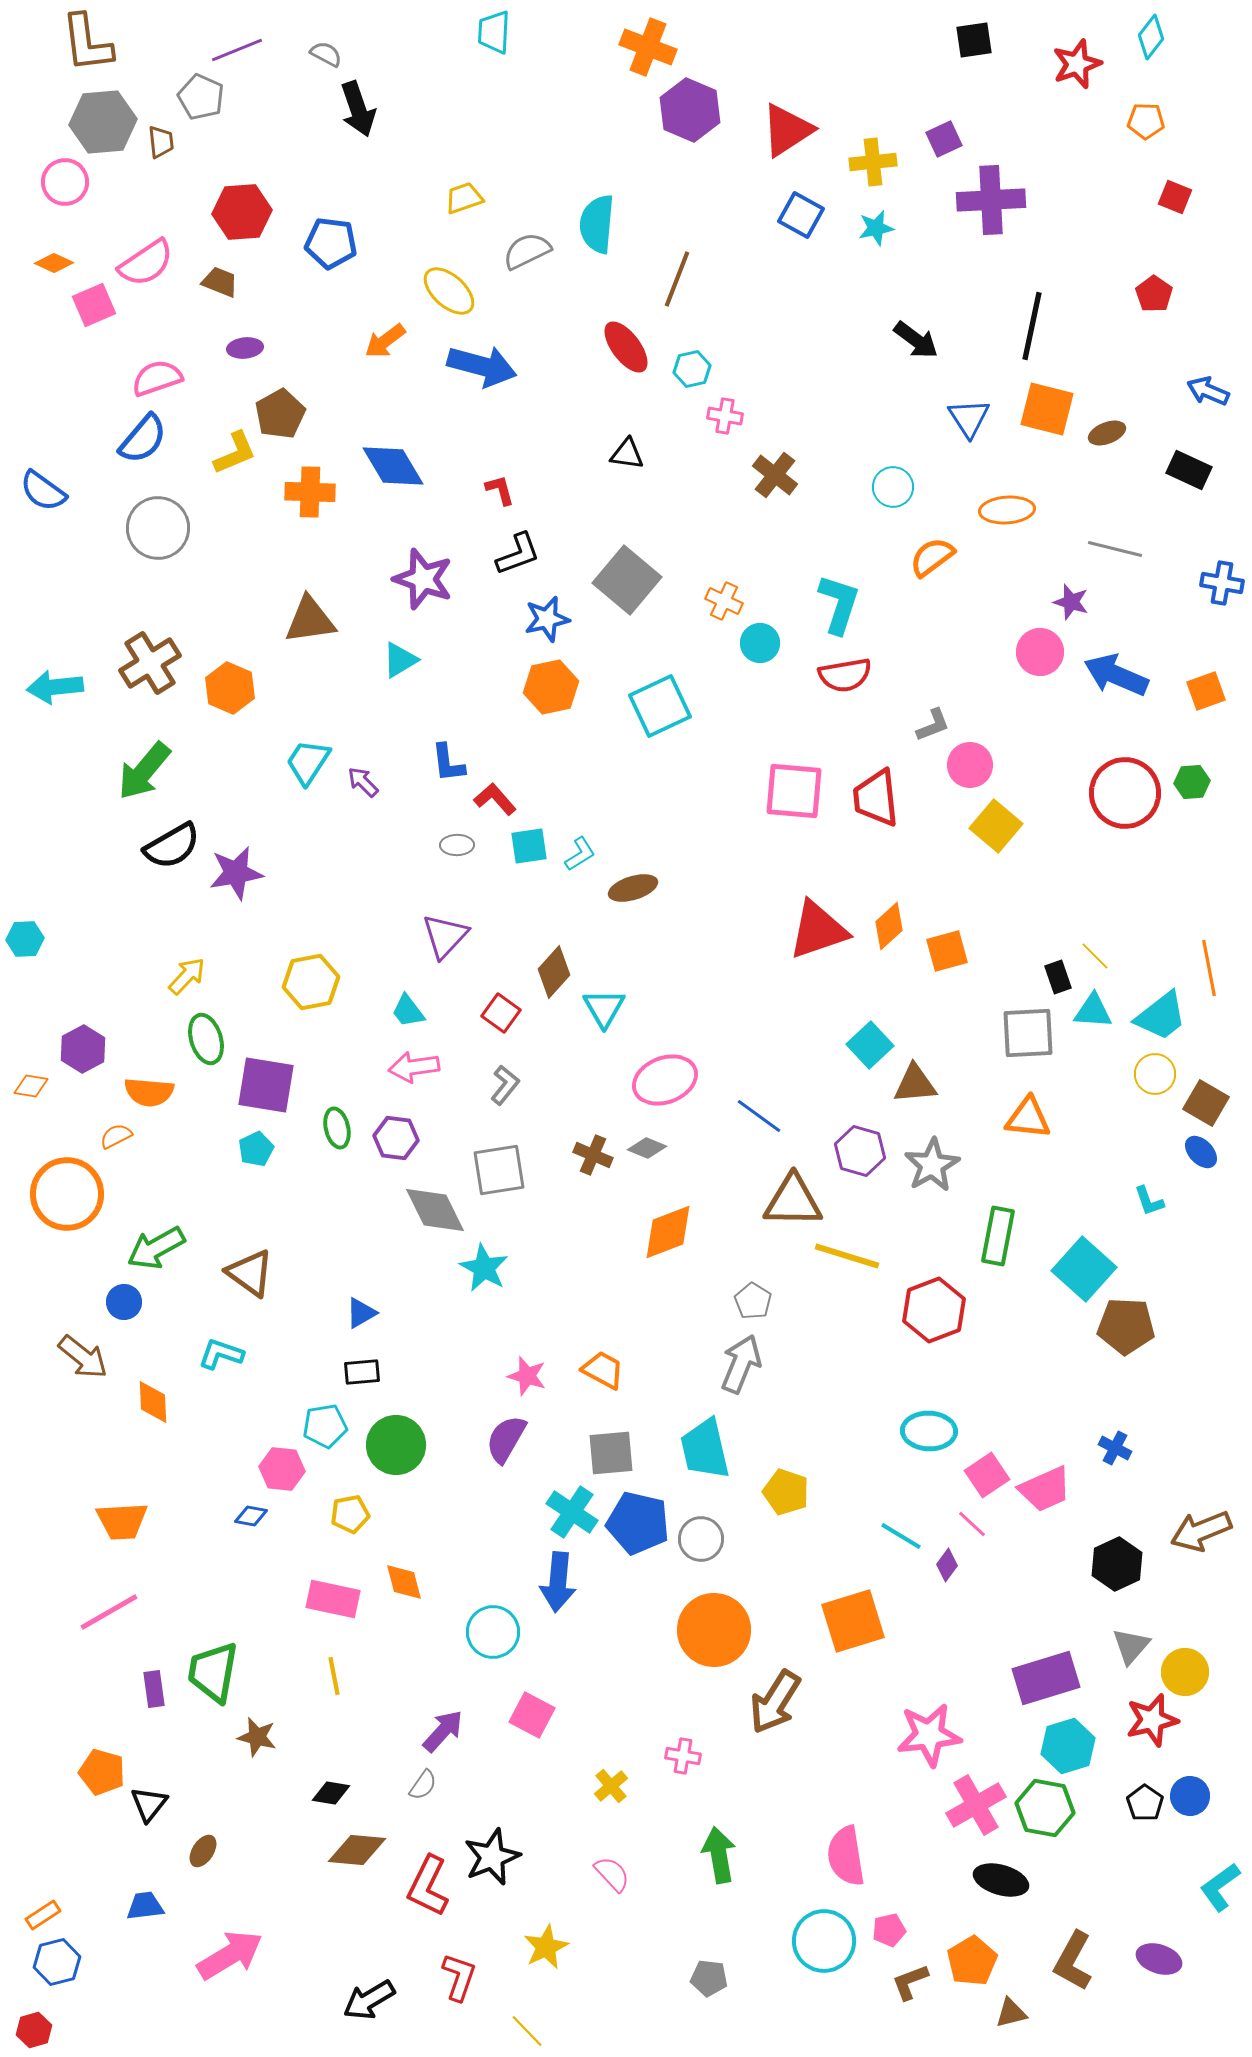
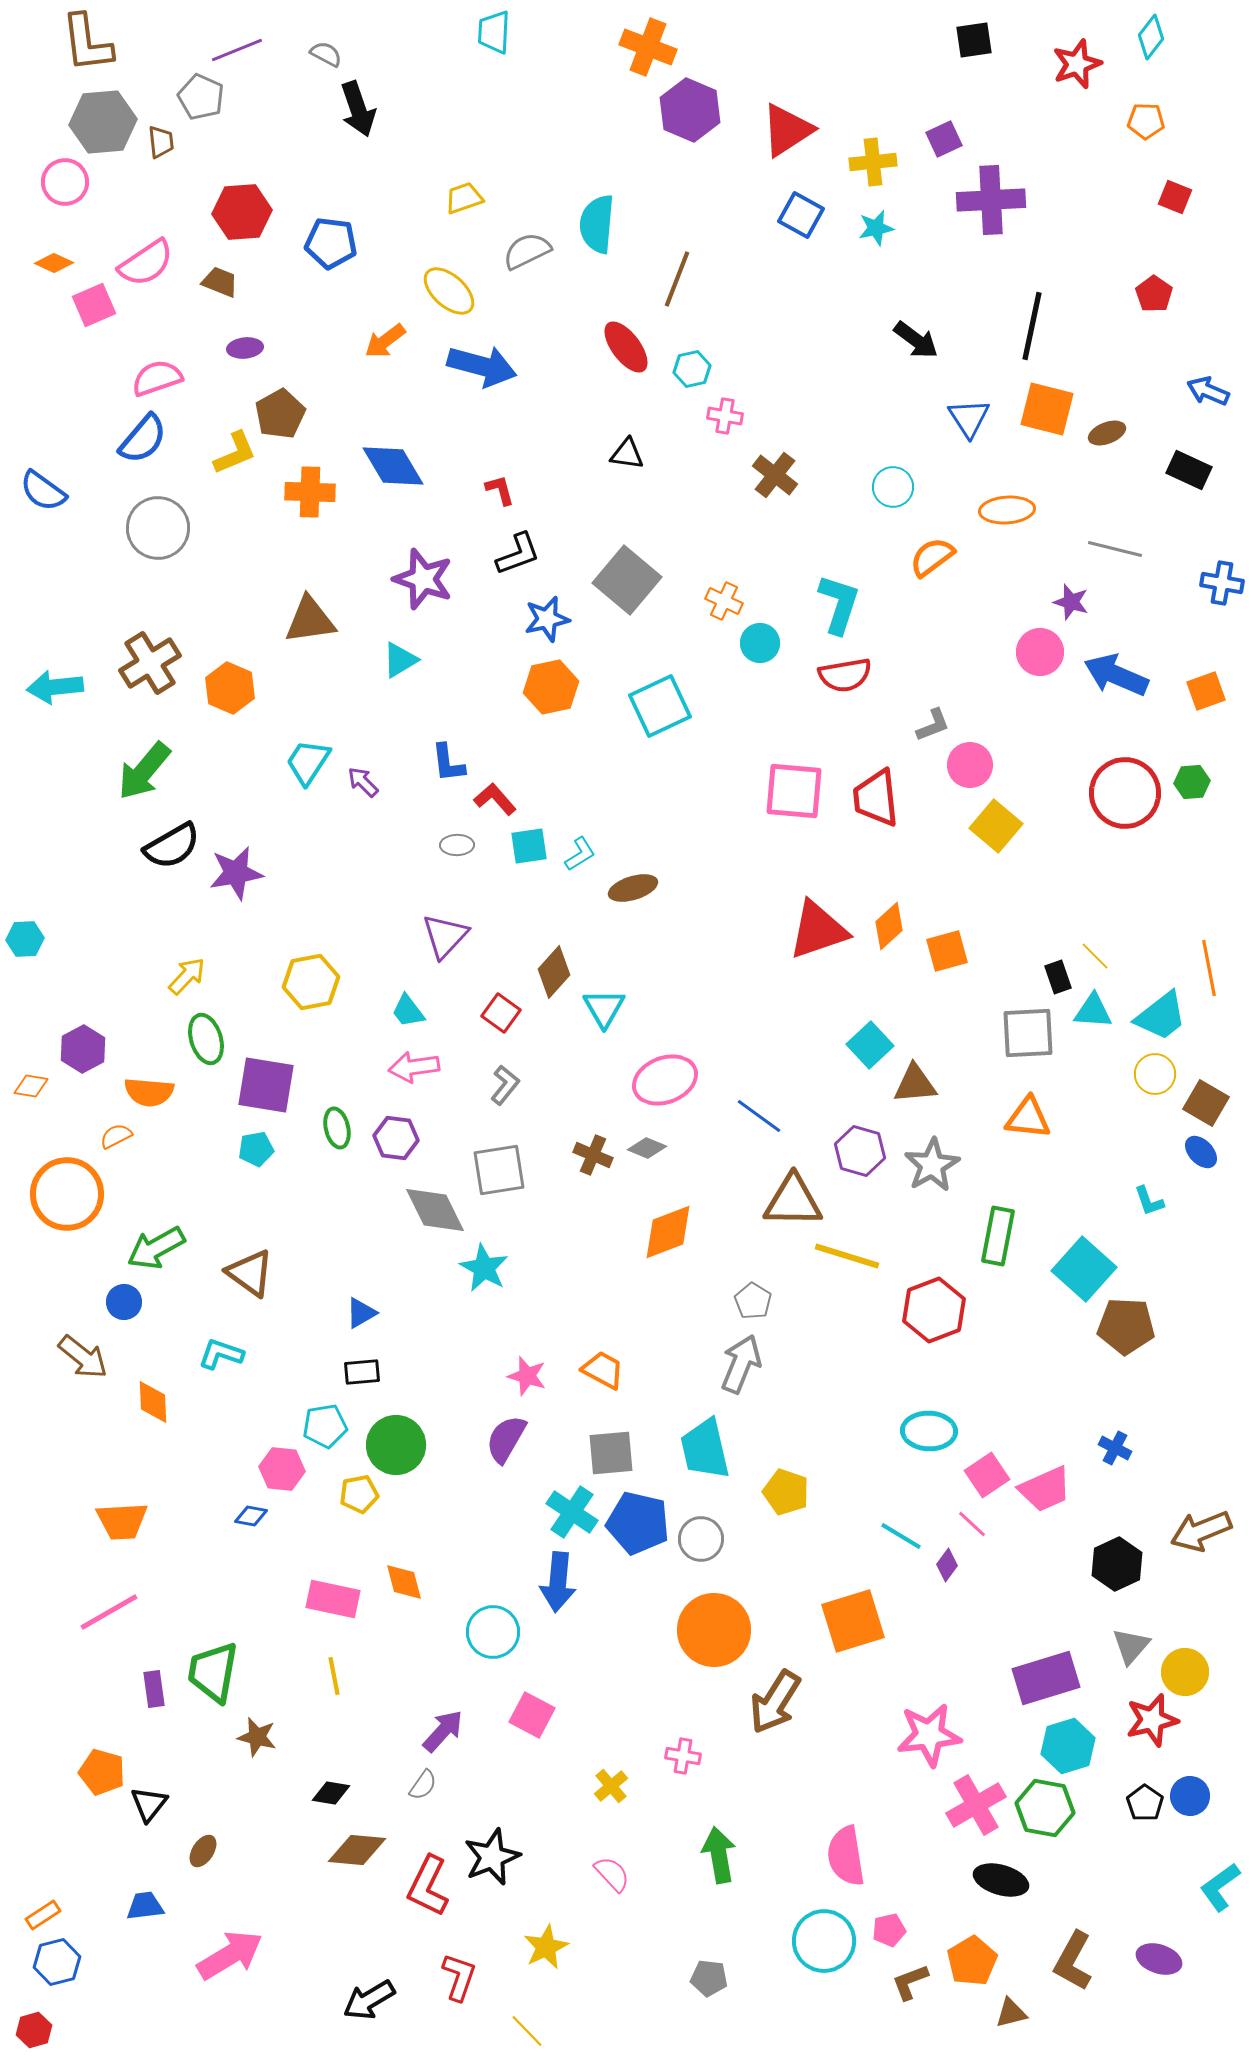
cyan pentagon at (256, 1149): rotated 16 degrees clockwise
yellow pentagon at (350, 1514): moved 9 px right, 20 px up
